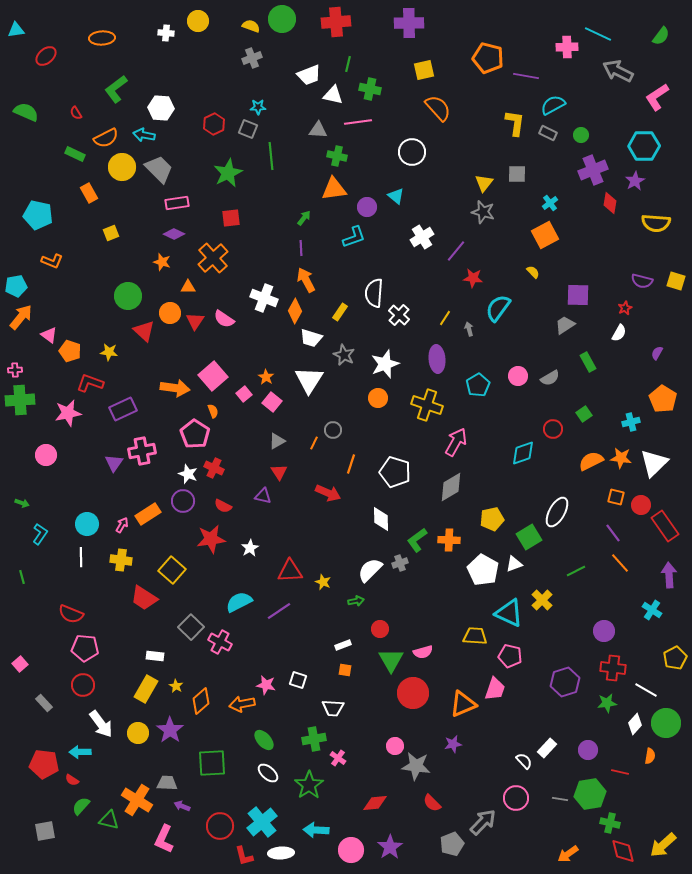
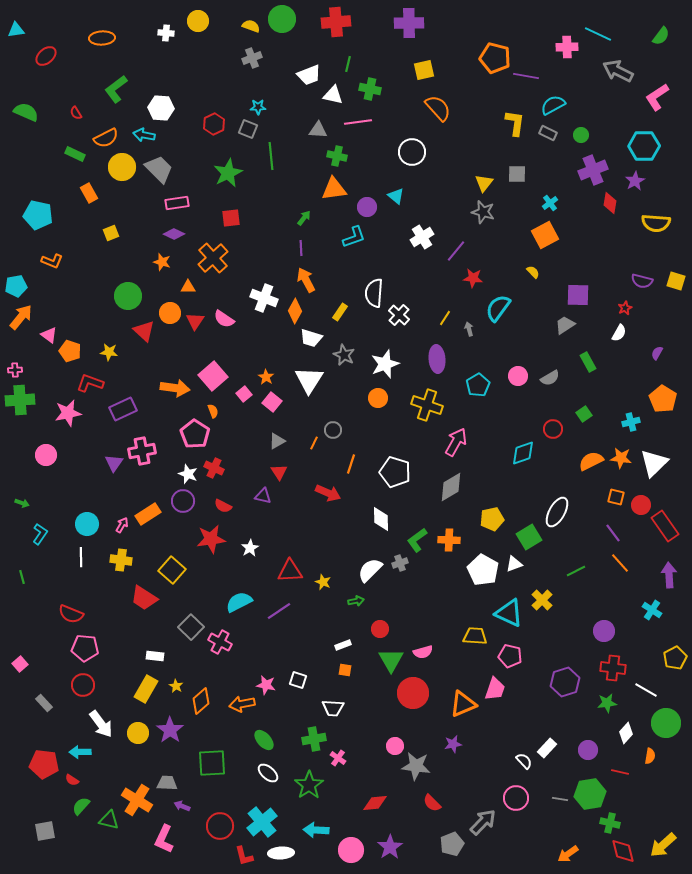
orange pentagon at (488, 58): moved 7 px right
white diamond at (635, 724): moved 9 px left, 9 px down
